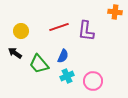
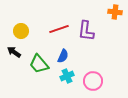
red line: moved 2 px down
black arrow: moved 1 px left, 1 px up
